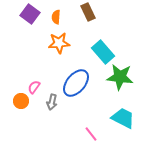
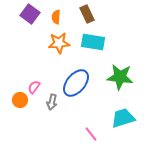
brown rectangle: moved 1 px left, 2 px down
cyan rectangle: moved 10 px left, 10 px up; rotated 40 degrees counterclockwise
orange circle: moved 1 px left, 1 px up
cyan trapezoid: rotated 45 degrees counterclockwise
